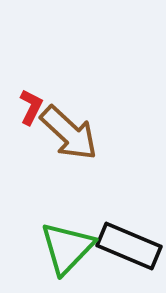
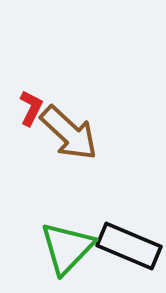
red L-shape: moved 1 px down
